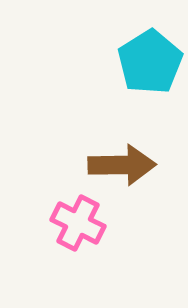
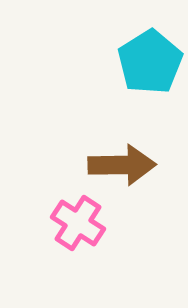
pink cross: rotated 6 degrees clockwise
